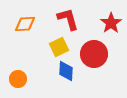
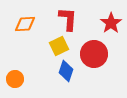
red L-shape: rotated 20 degrees clockwise
yellow square: moved 1 px up
blue diamond: rotated 15 degrees clockwise
orange circle: moved 3 px left
